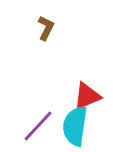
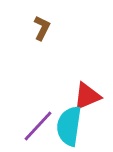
brown L-shape: moved 4 px left
cyan semicircle: moved 6 px left
